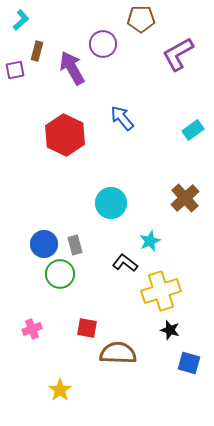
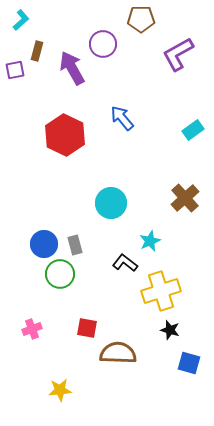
yellow star: rotated 30 degrees clockwise
